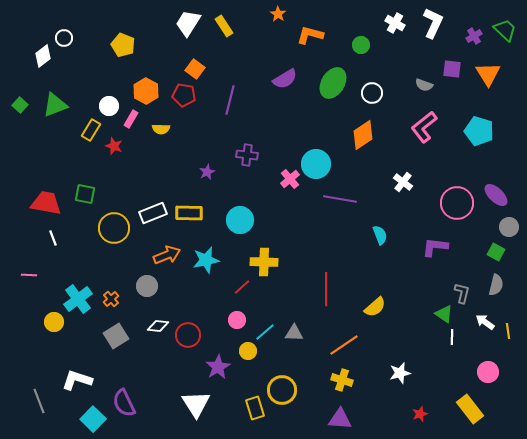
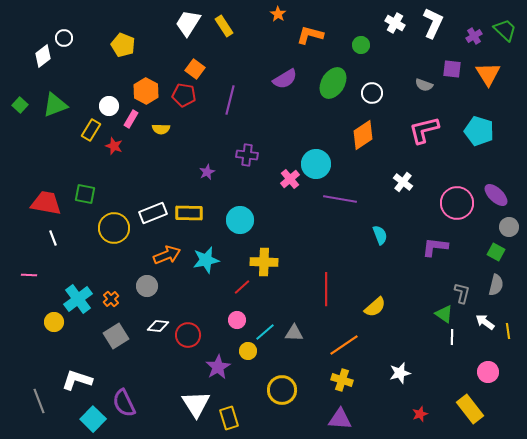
pink L-shape at (424, 127): moved 3 px down; rotated 24 degrees clockwise
yellow rectangle at (255, 408): moved 26 px left, 10 px down
